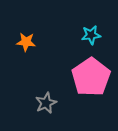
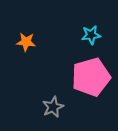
pink pentagon: rotated 18 degrees clockwise
gray star: moved 7 px right, 4 px down
